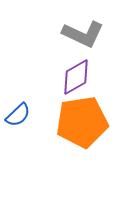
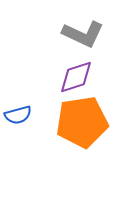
purple diamond: rotated 12 degrees clockwise
blue semicircle: rotated 28 degrees clockwise
